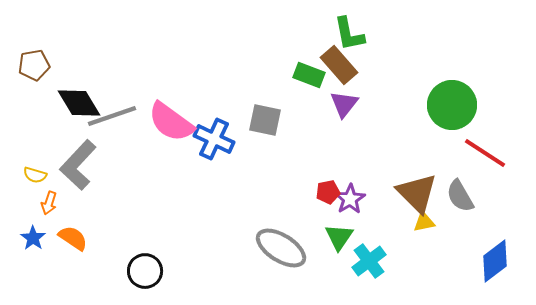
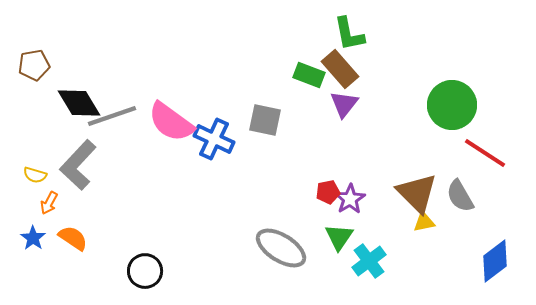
brown rectangle: moved 1 px right, 4 px down
orange arrow: rotated 10 degrees clockwise
